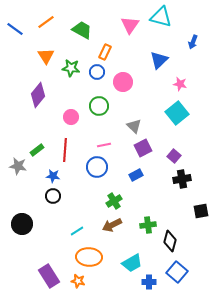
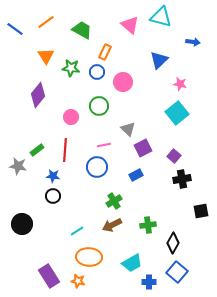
pink triangle at (130, 25): rotated 24 degrees counterclockwise
blue arrow at (193, 42): rotated 104 degrees counterclockwise
gray triangle at (134, 126): moved 6 px left, 3 px down
black diamond at (170, 241): moved 3 px right, 2 px down; rotated 15 degrees clockwise
